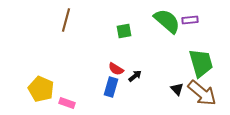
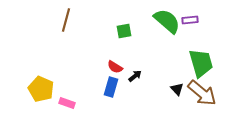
red semicircle: moved 1 px left, 2 px up
